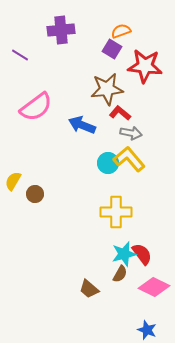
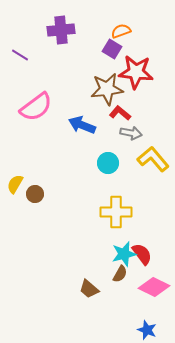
red star: moved 9 px left, 6 px down
yellow L-shape: moved 24 px right
yellow semicircle: moved 2 px right, 3 px down
